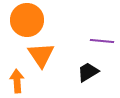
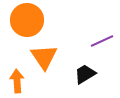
purple line: rotated 30 degrees counterclockwise
orange triangle: moved 3 px right, 2 px down
black trapezoid: moved 3 px left, 2 px down
